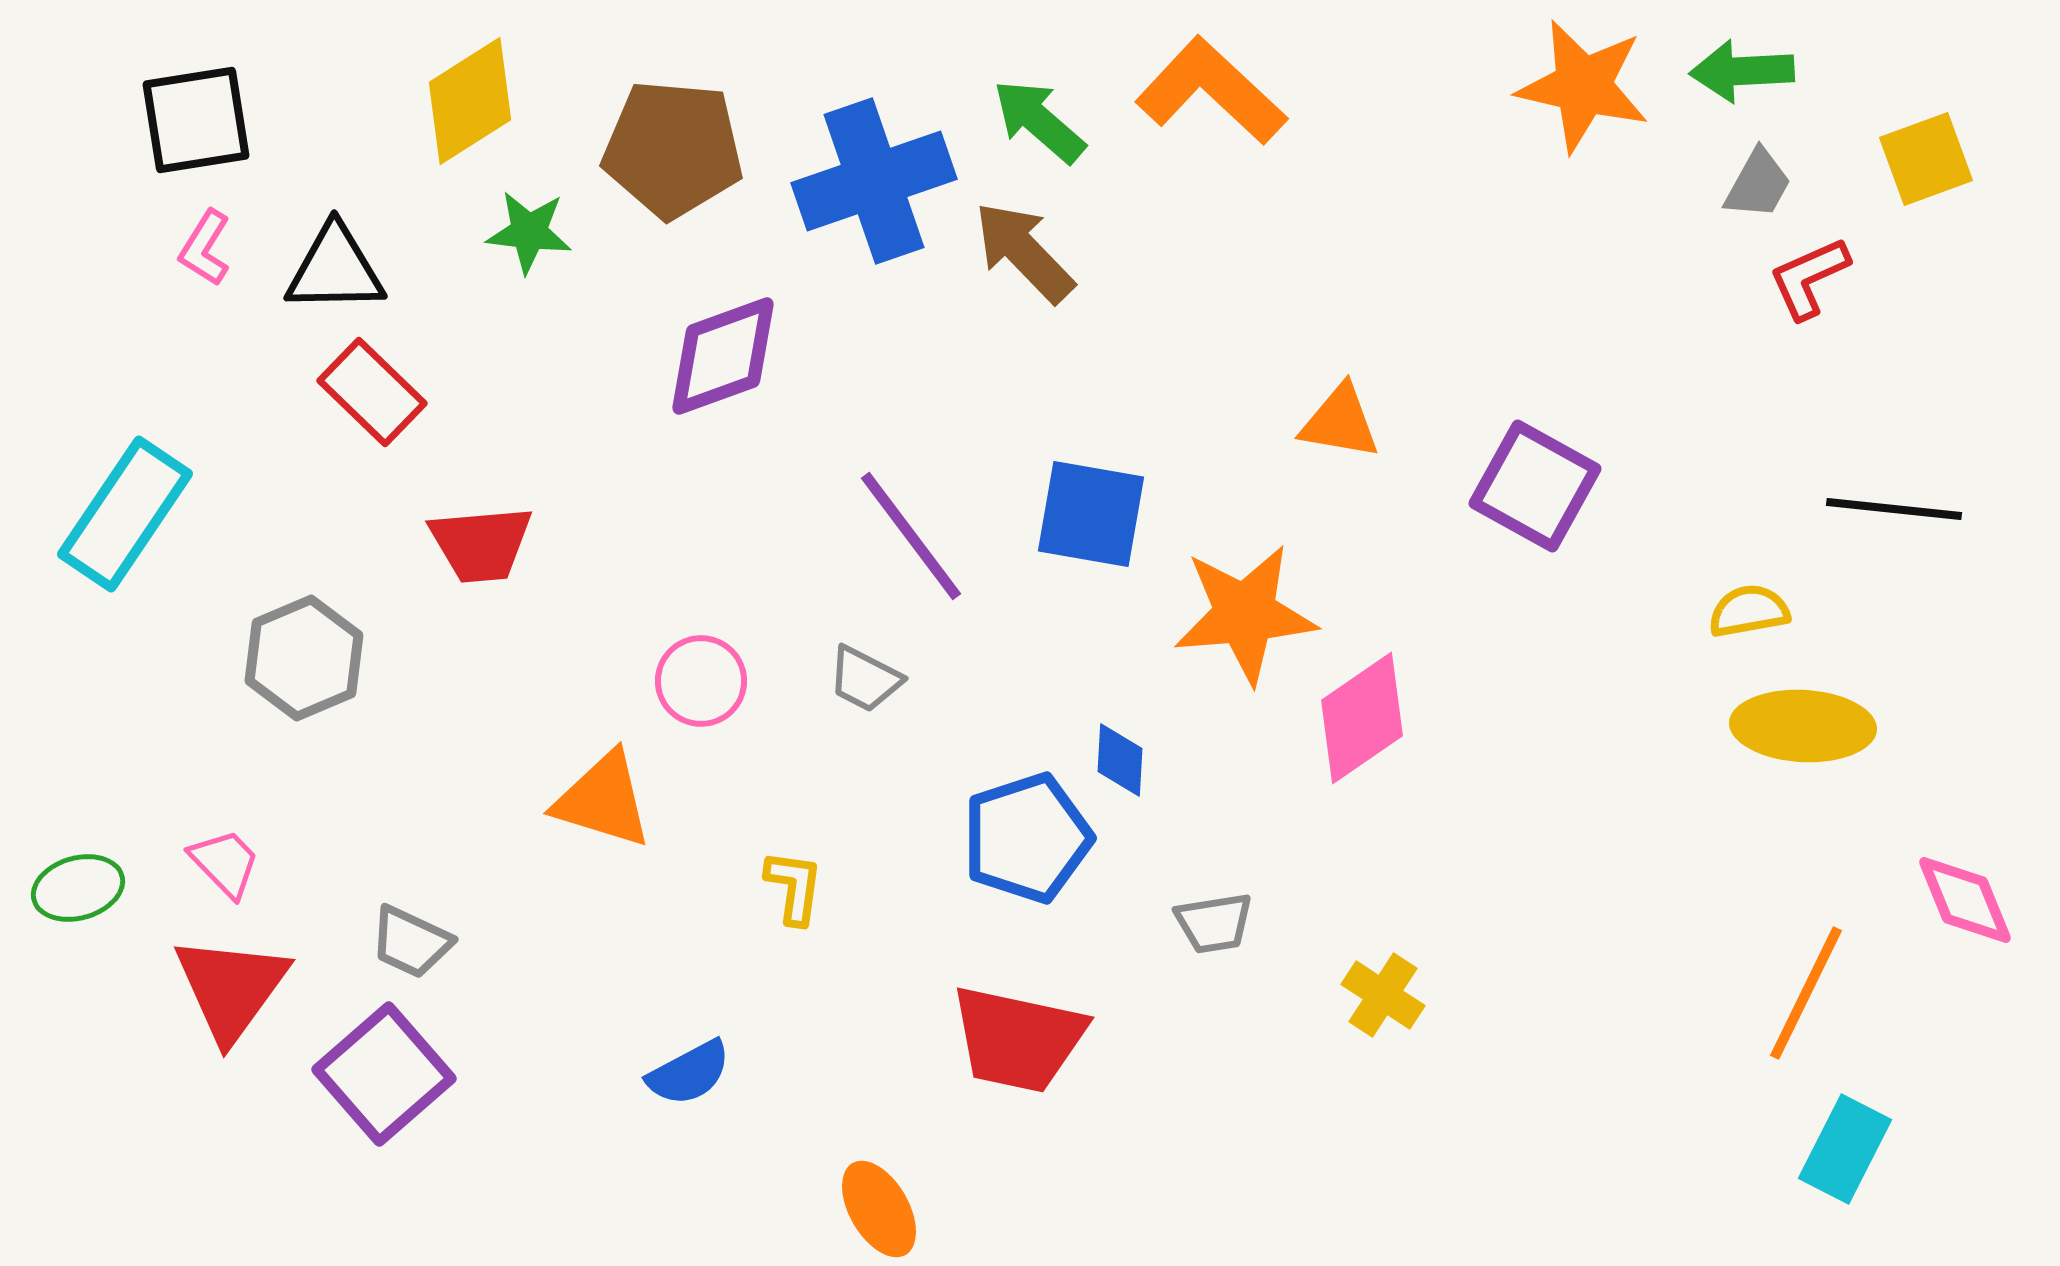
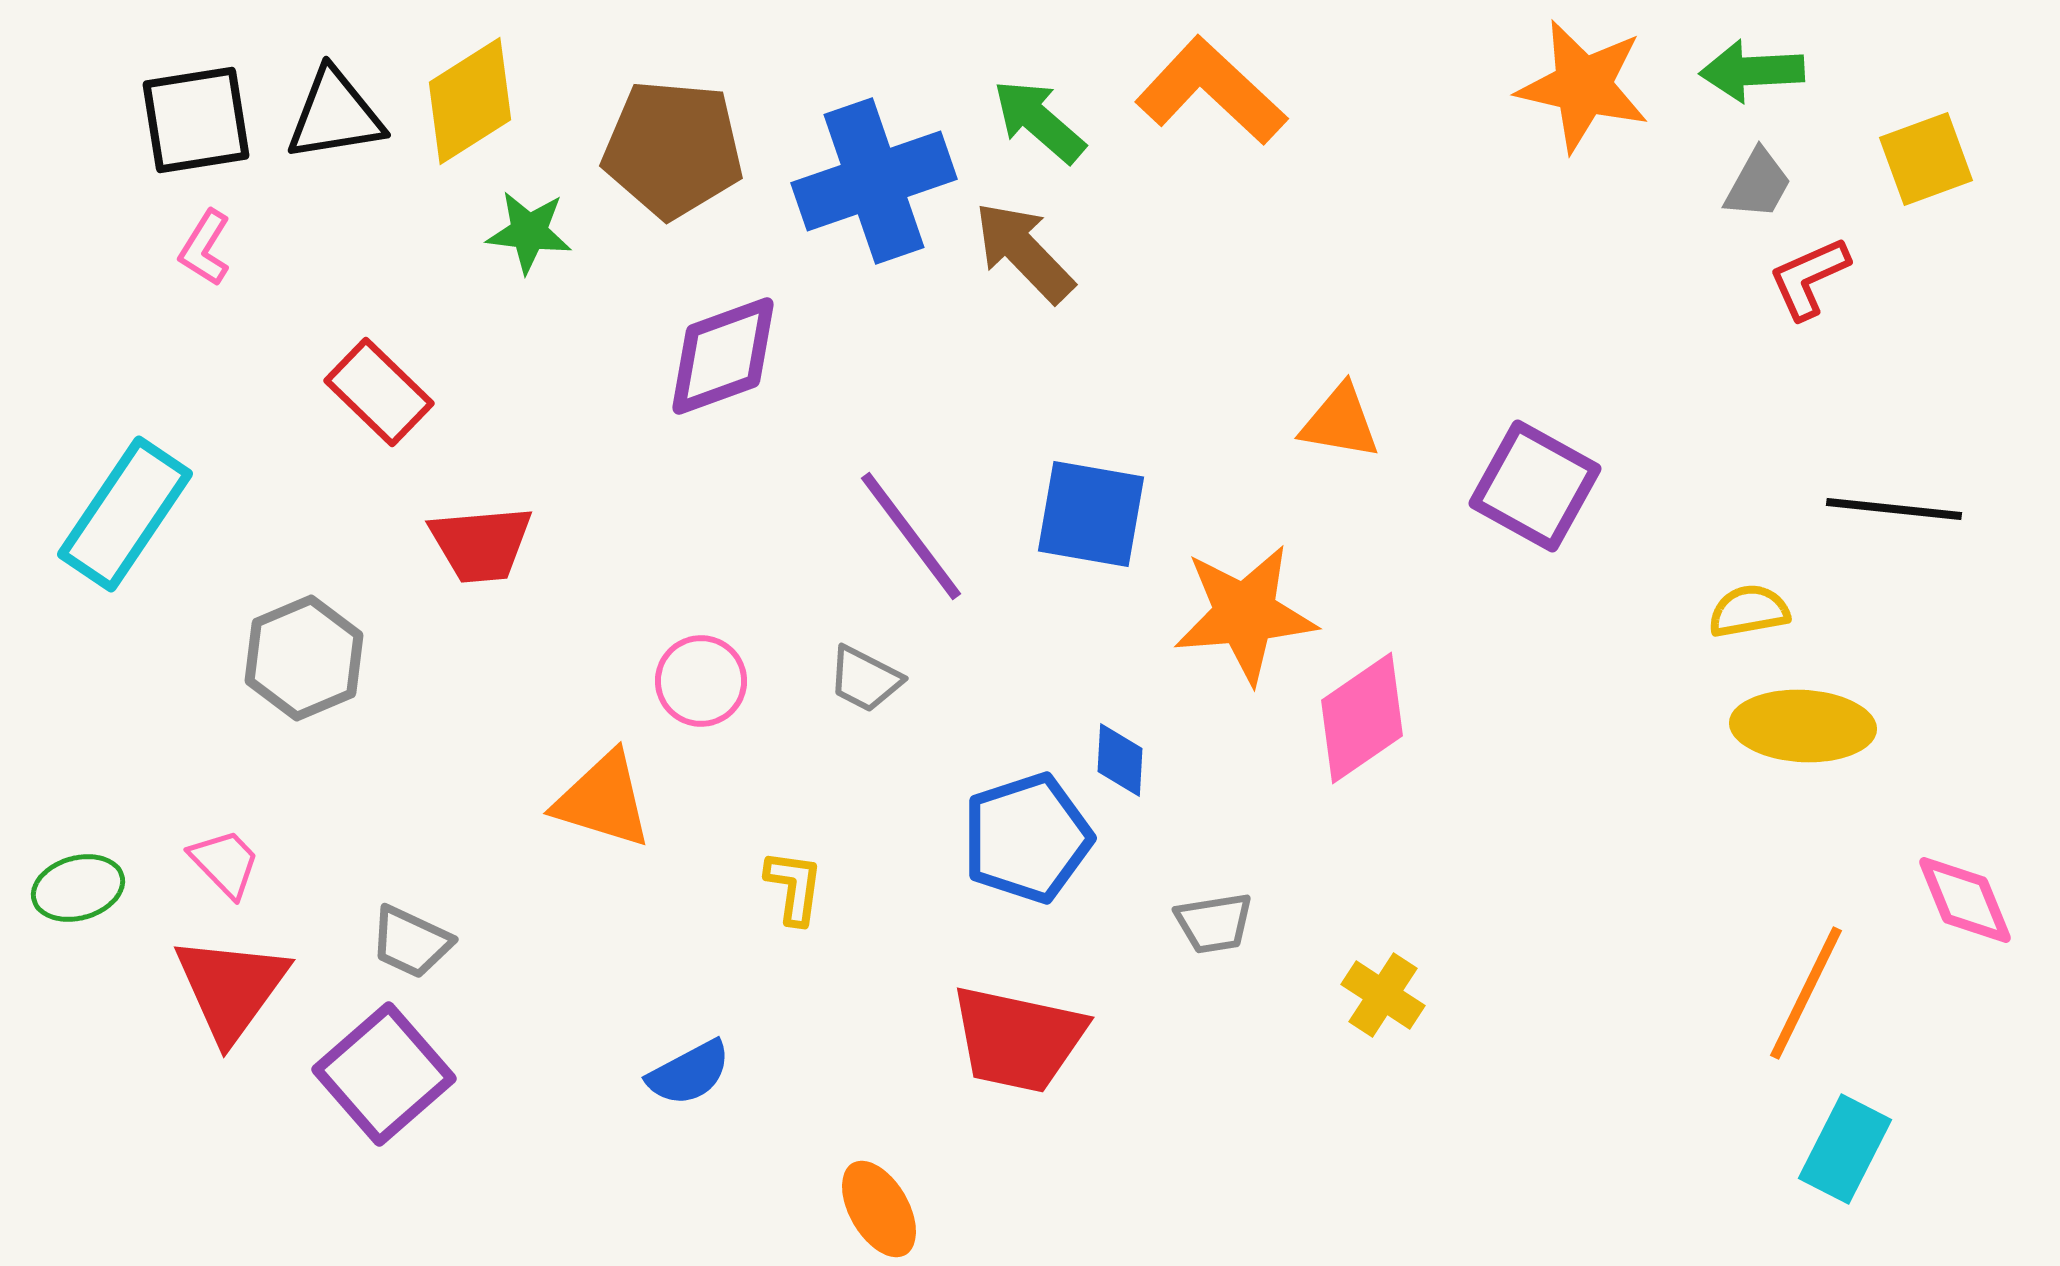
green arrow at (1742, 71): moved 10 px right
black triangle at (335, 269): moved 154 px up; rotated 8 degrees counterclockwise
red rectangle at (372, 392): moved 7 px right
